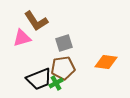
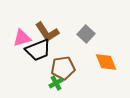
brown L-shape: moved 11 px right, 11 px down
gray square: moved 22 px right, 9 px up; rotated 30 degrees counterclockwise
orange diamond: rotated 60 degrees clockwise
black trapezoid: moved 1 px left, 29 px up
